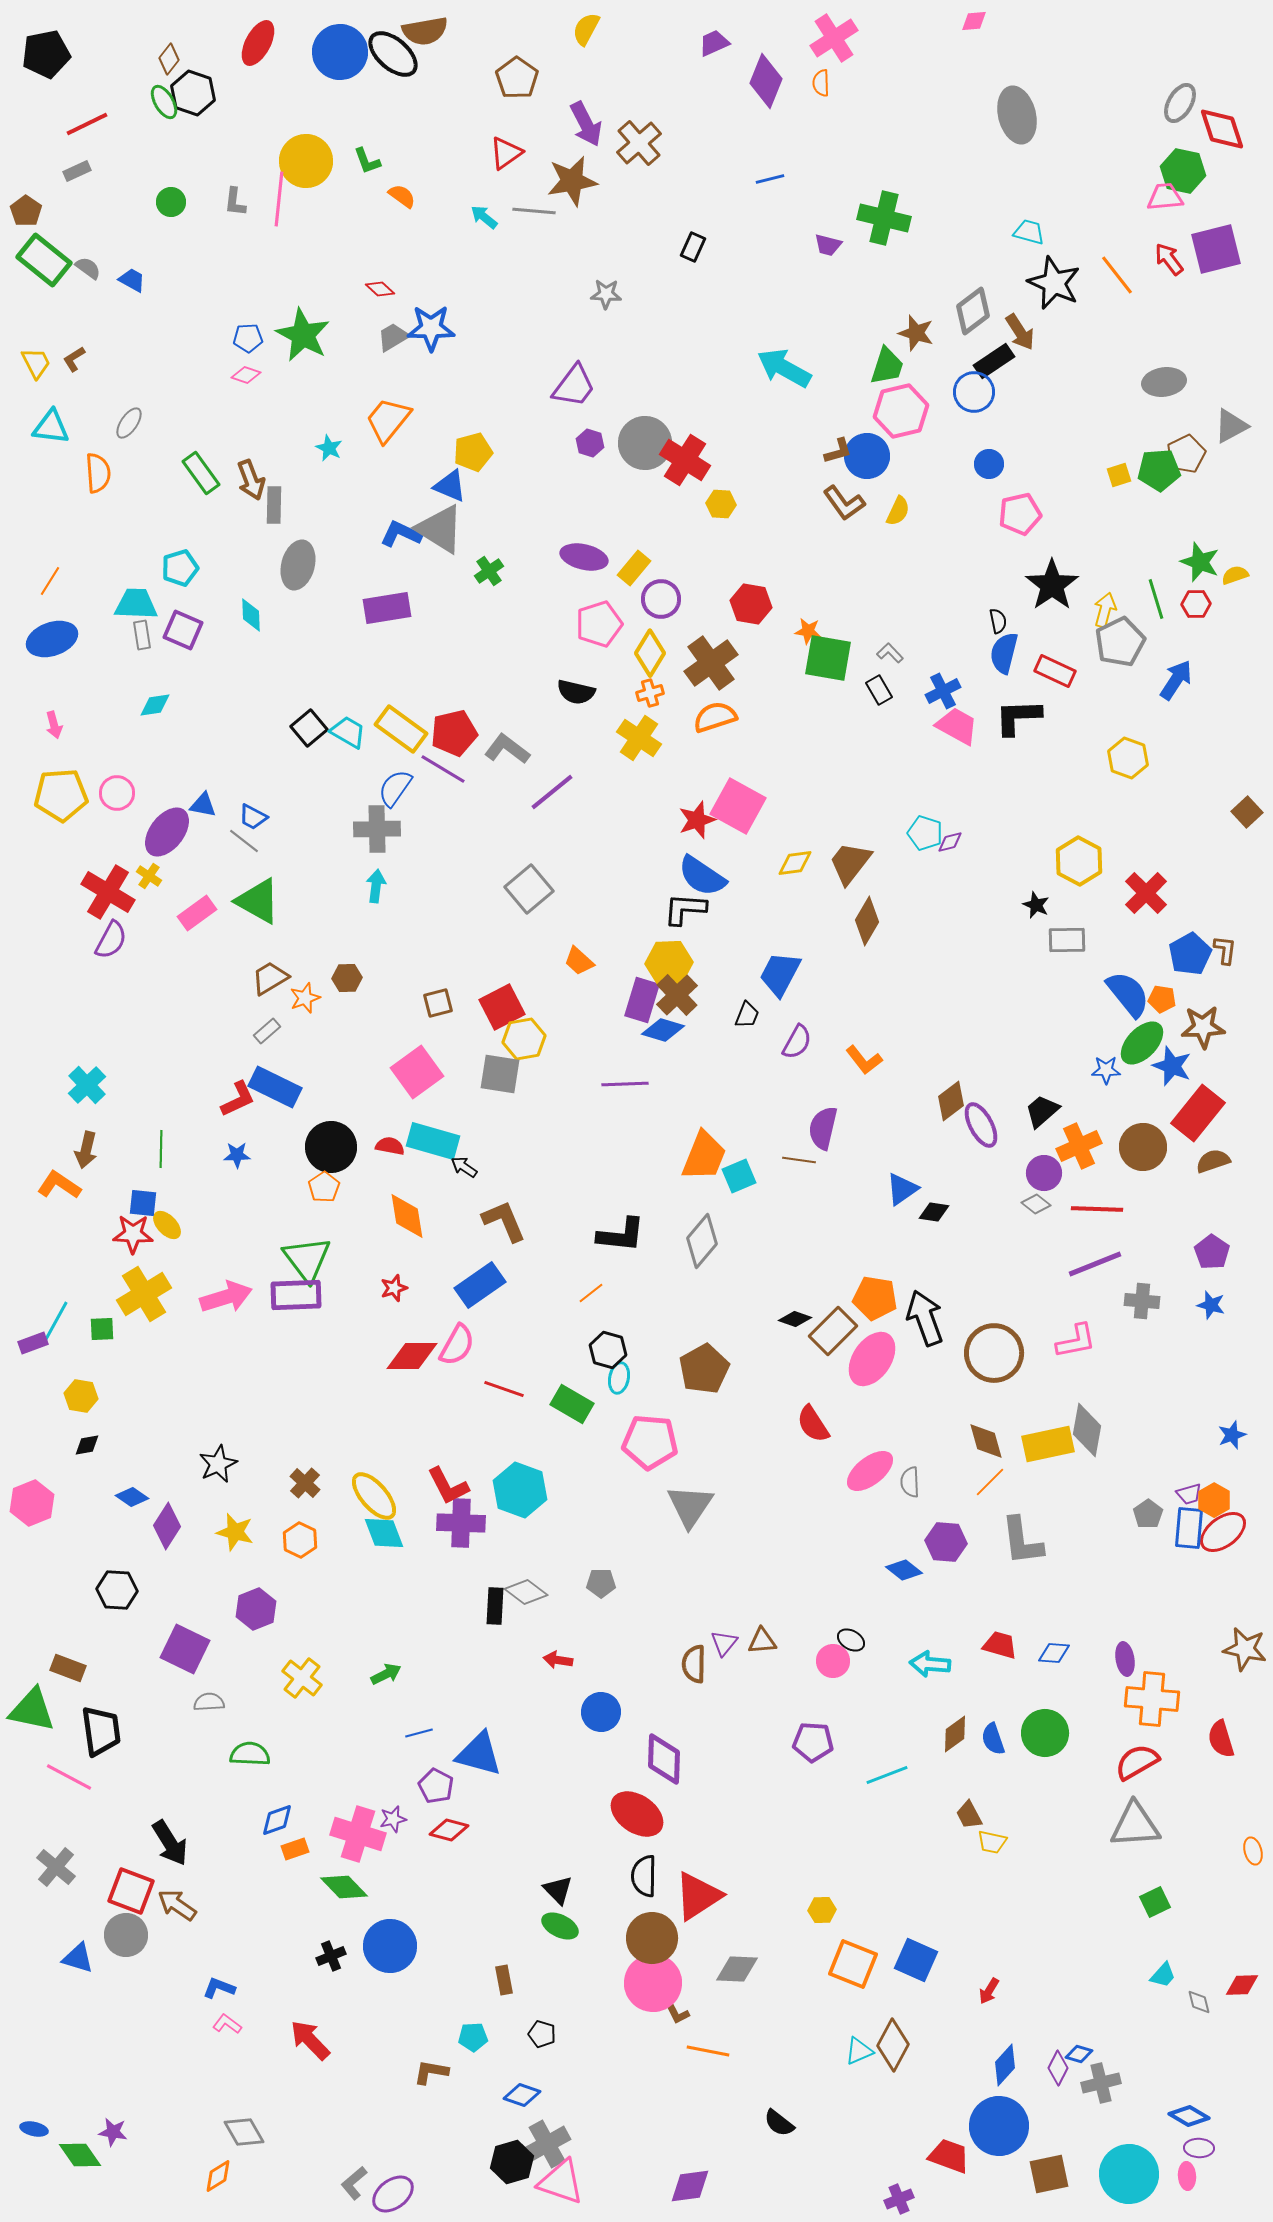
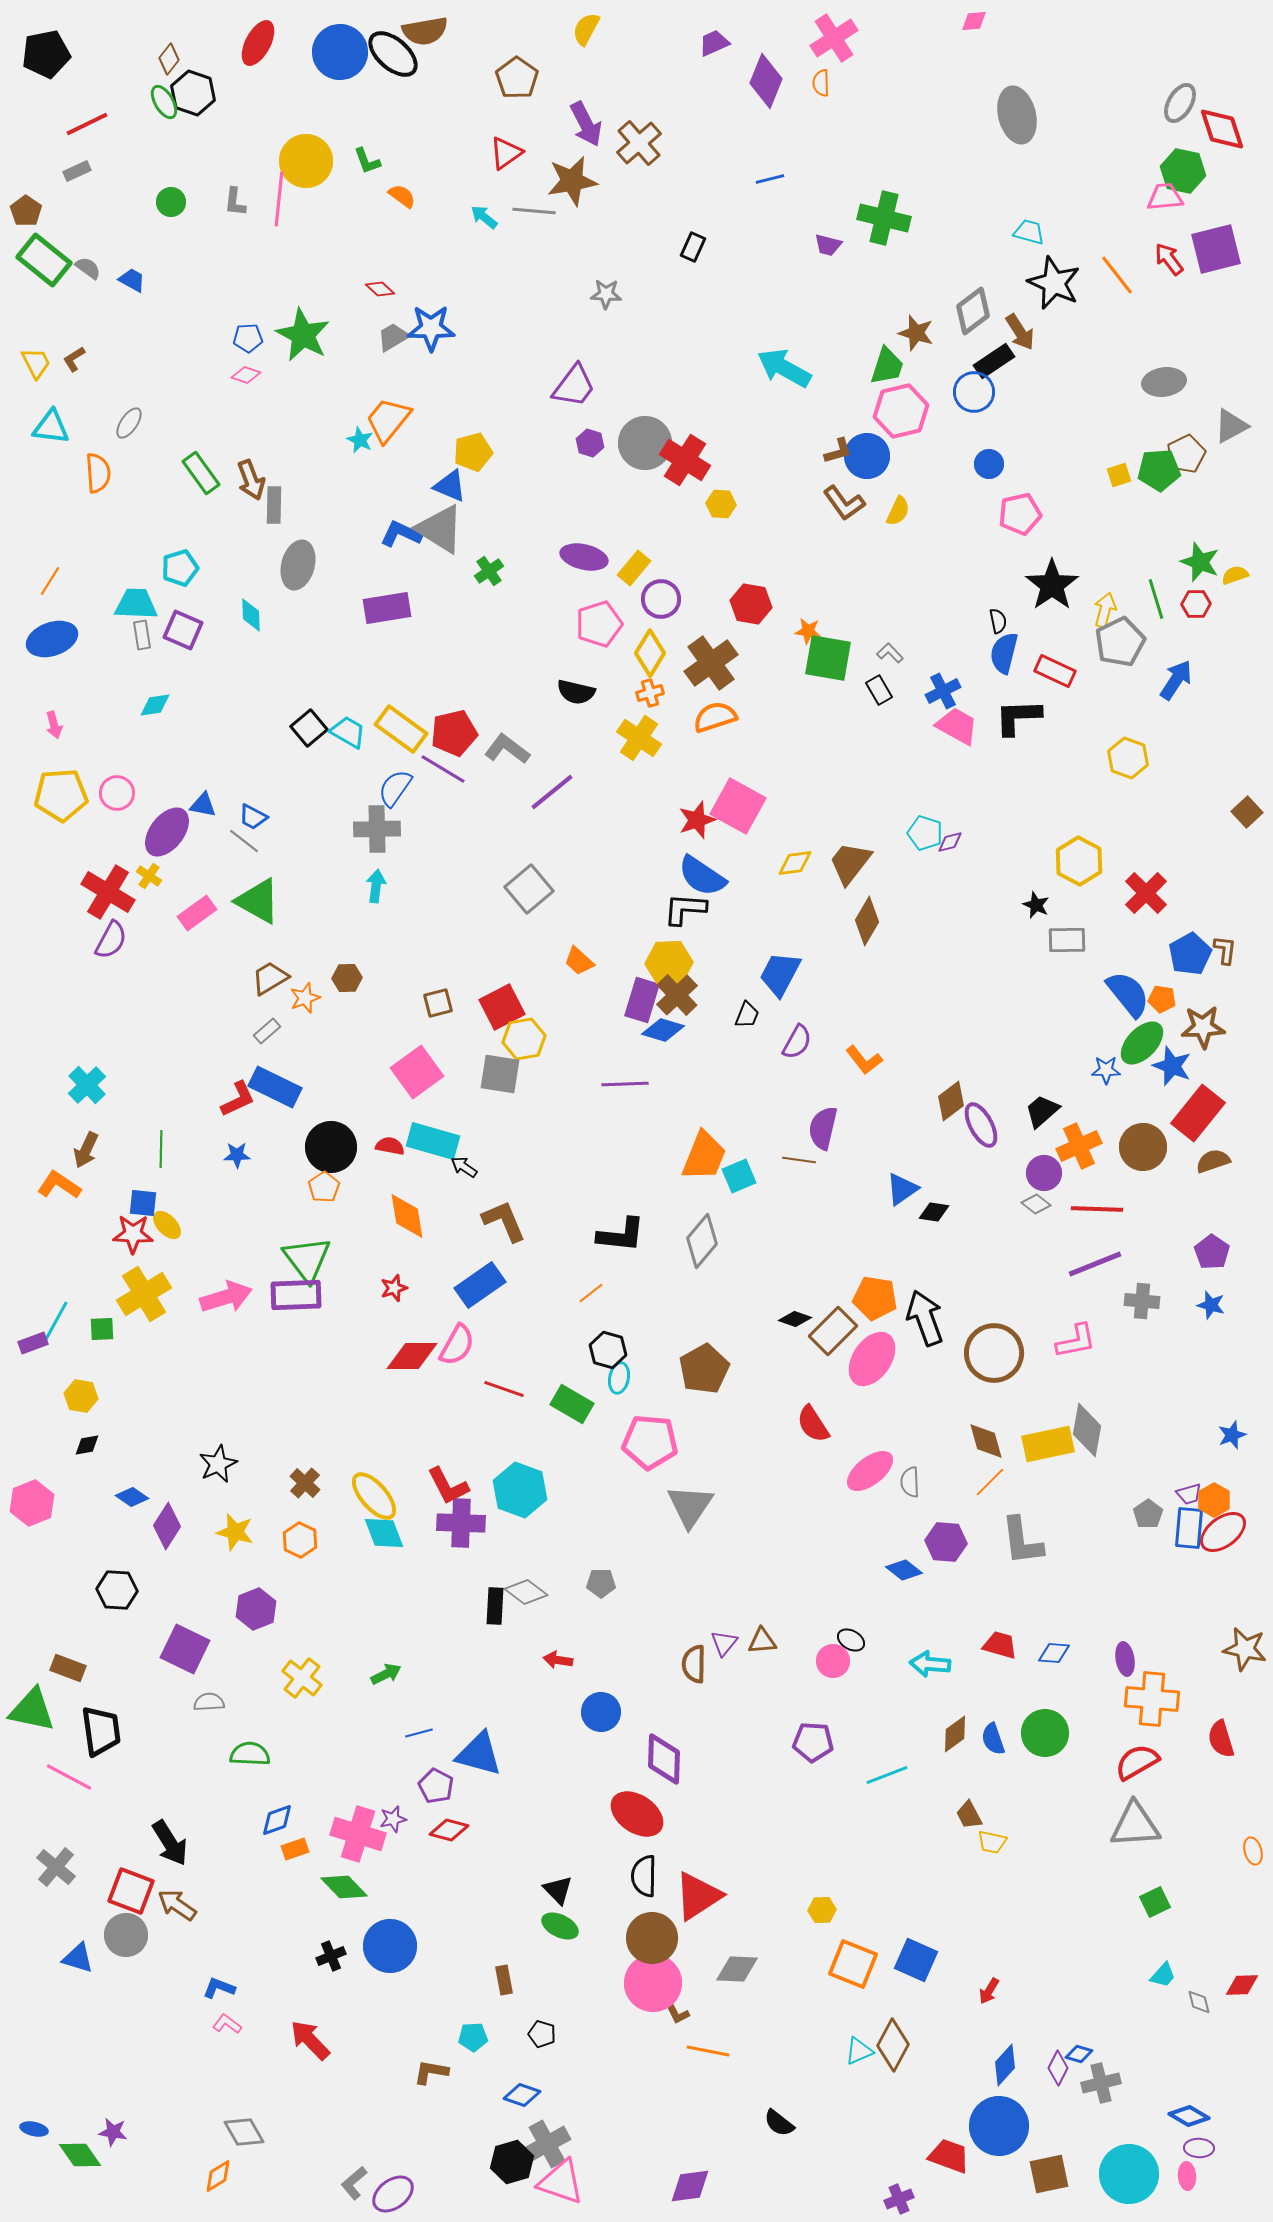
cyan star at (329, 448): moved 31 px right, 8 px up
brown arrow at (86, 1150): rotated 12 degrees clockwise
